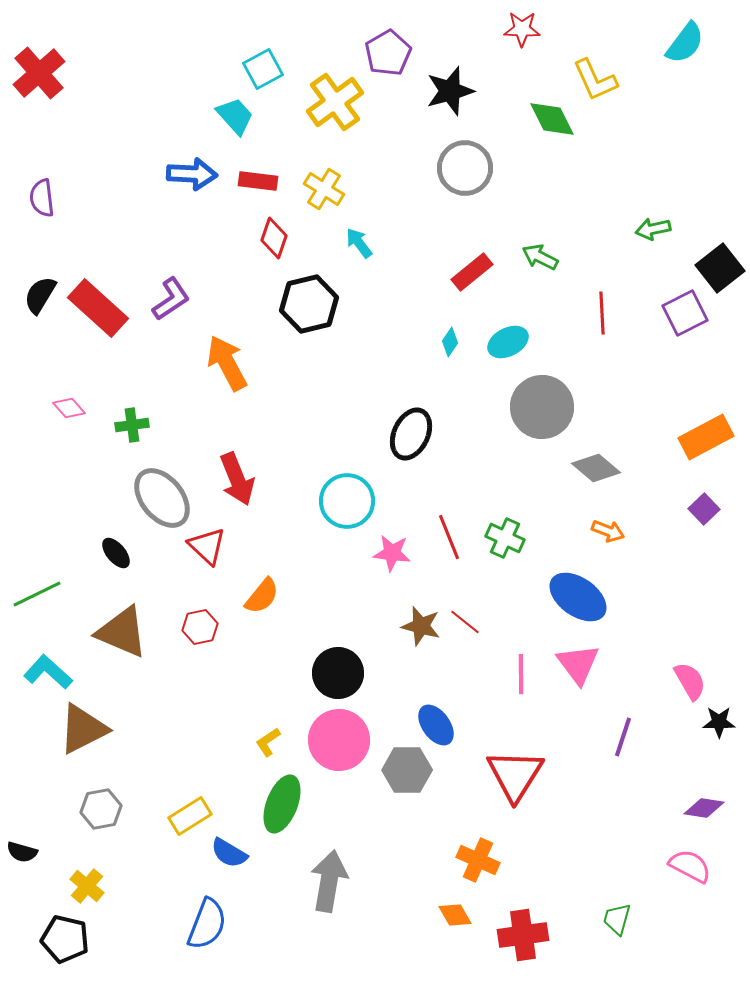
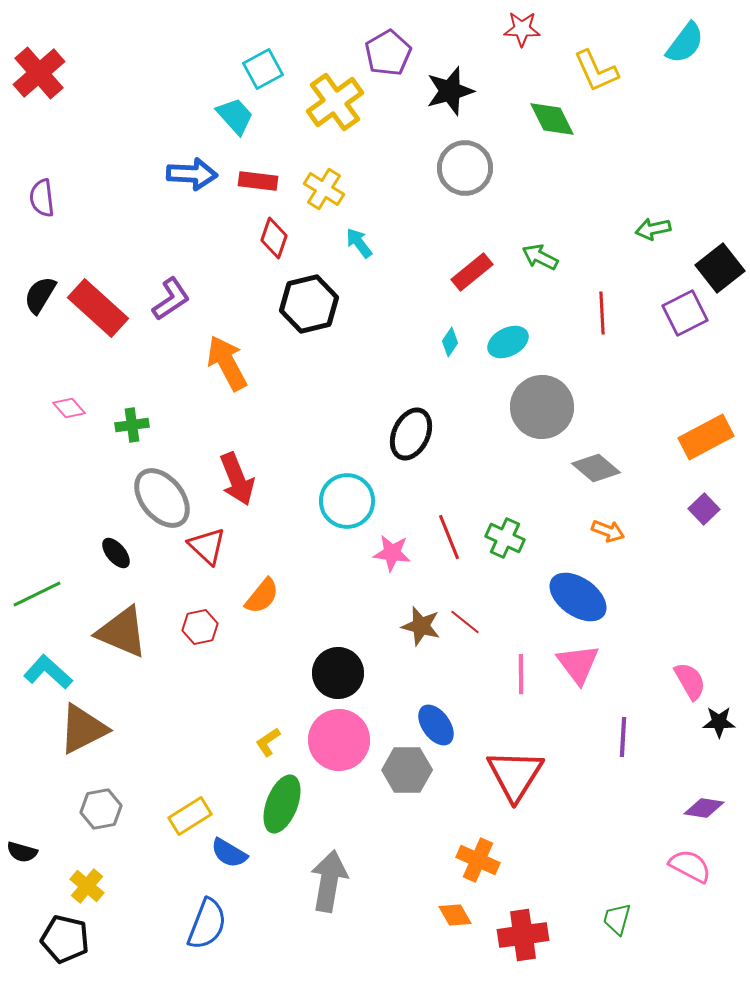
yellow L-shape at (595, 80): moved 1 px right, 9 px up
purple line at (623, 737): rotated 15 degrees counterclockwise
